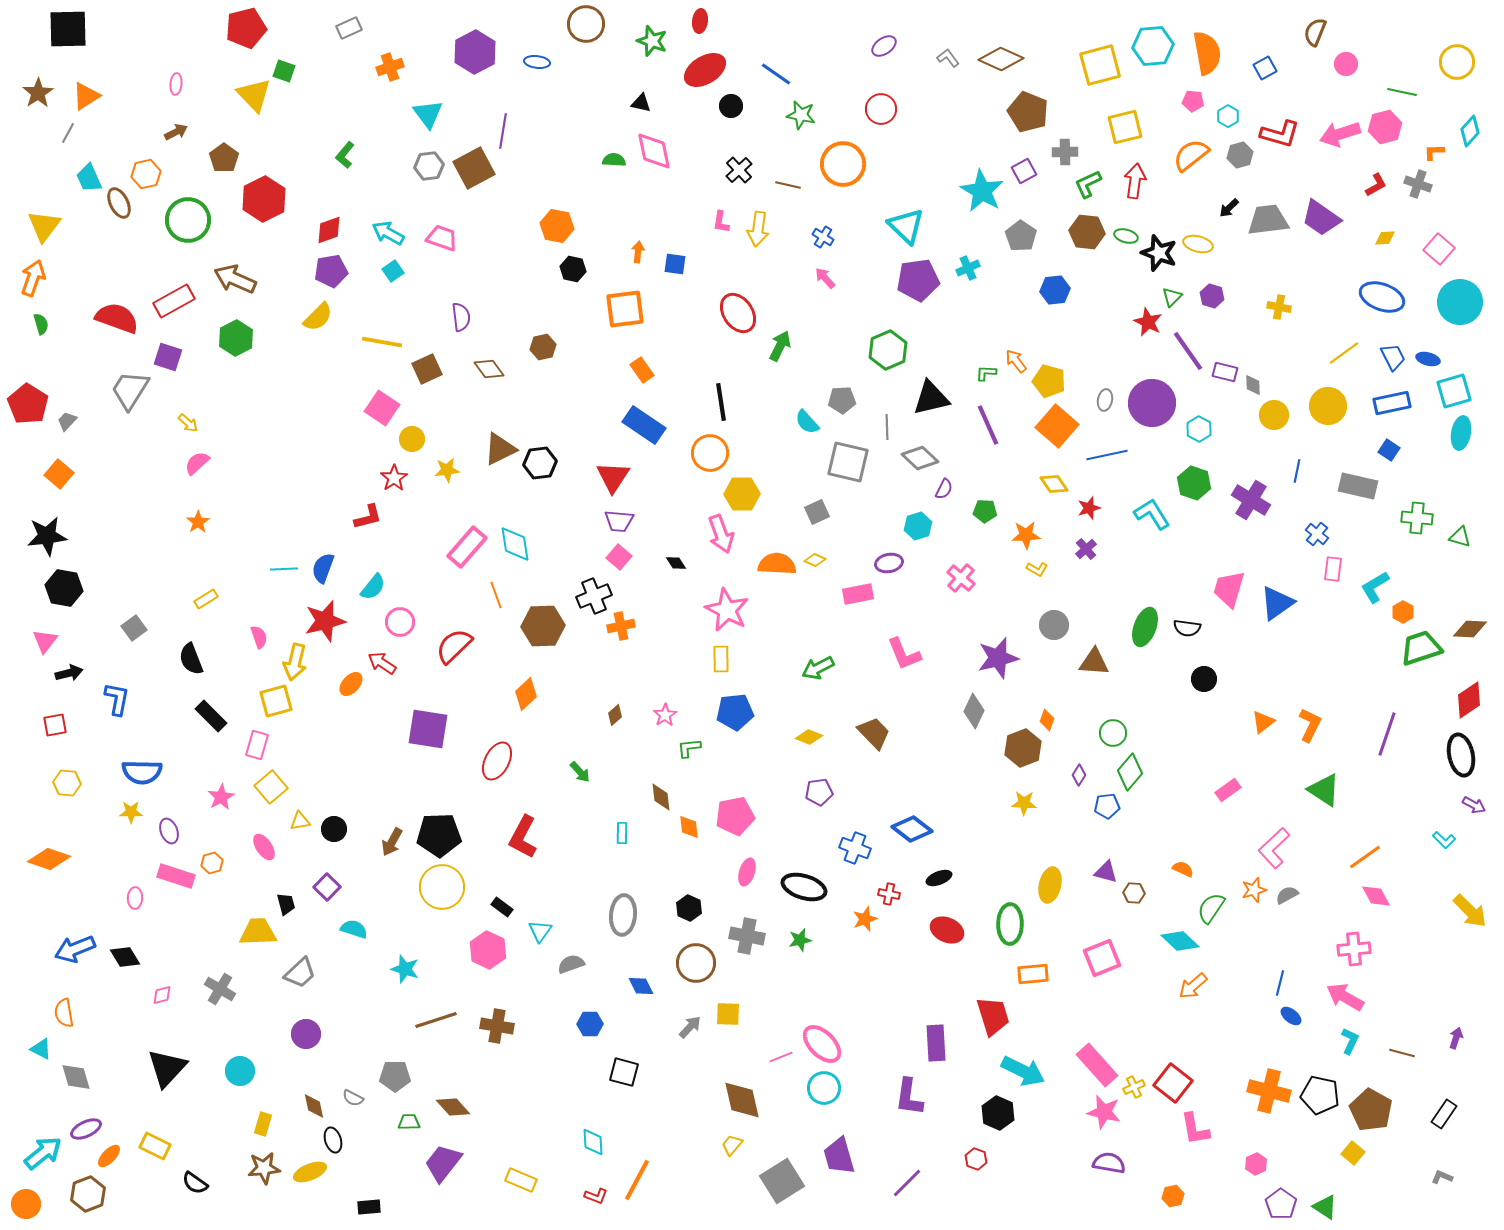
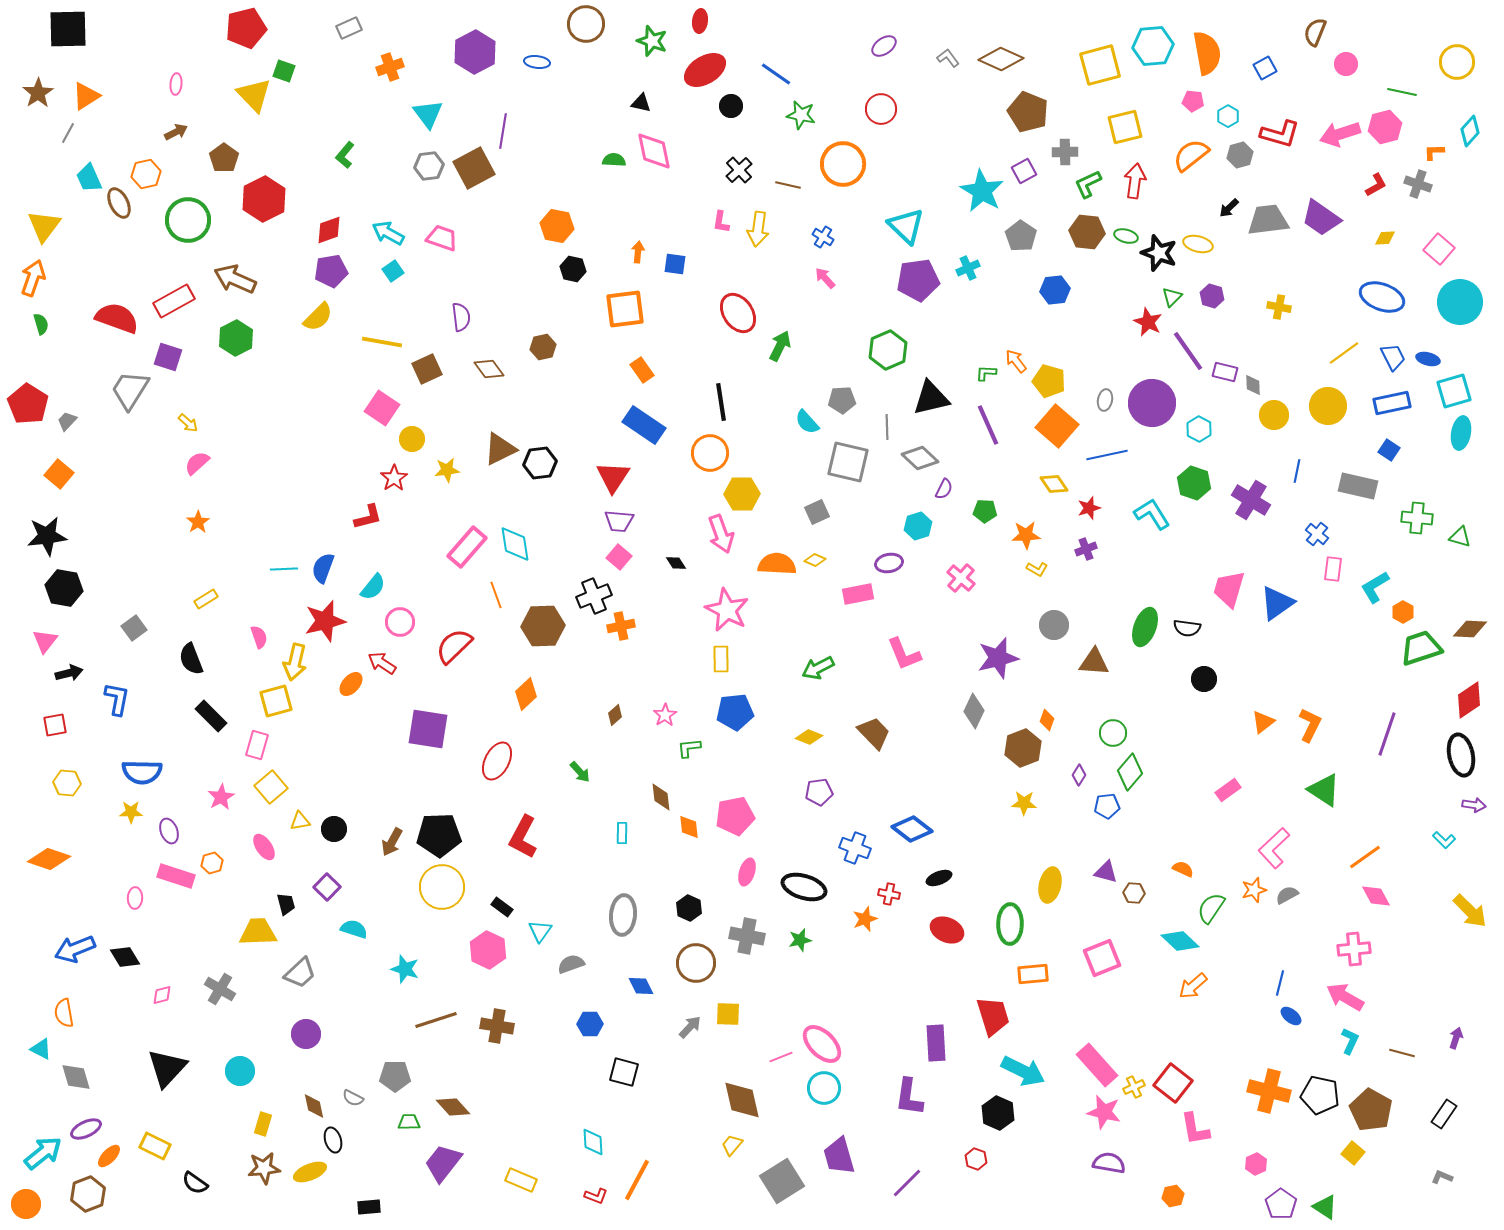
purple cross at (1086, 549): rotated 20 degrees clockwise
purple arrow at (1474, 805): rotated 20 degrees counterclockwise
